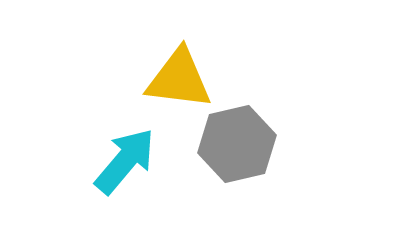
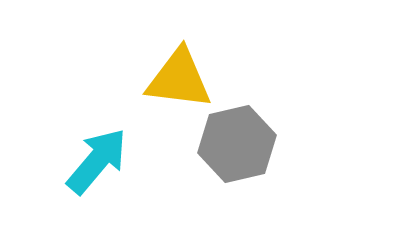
cyan arrow: moved 28 px left
